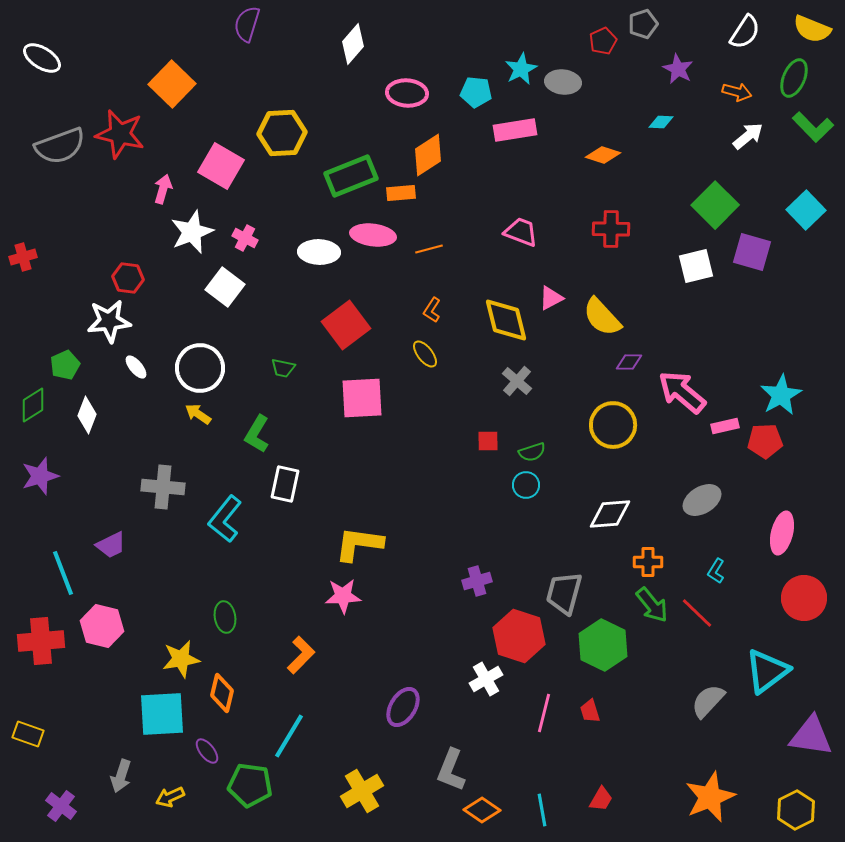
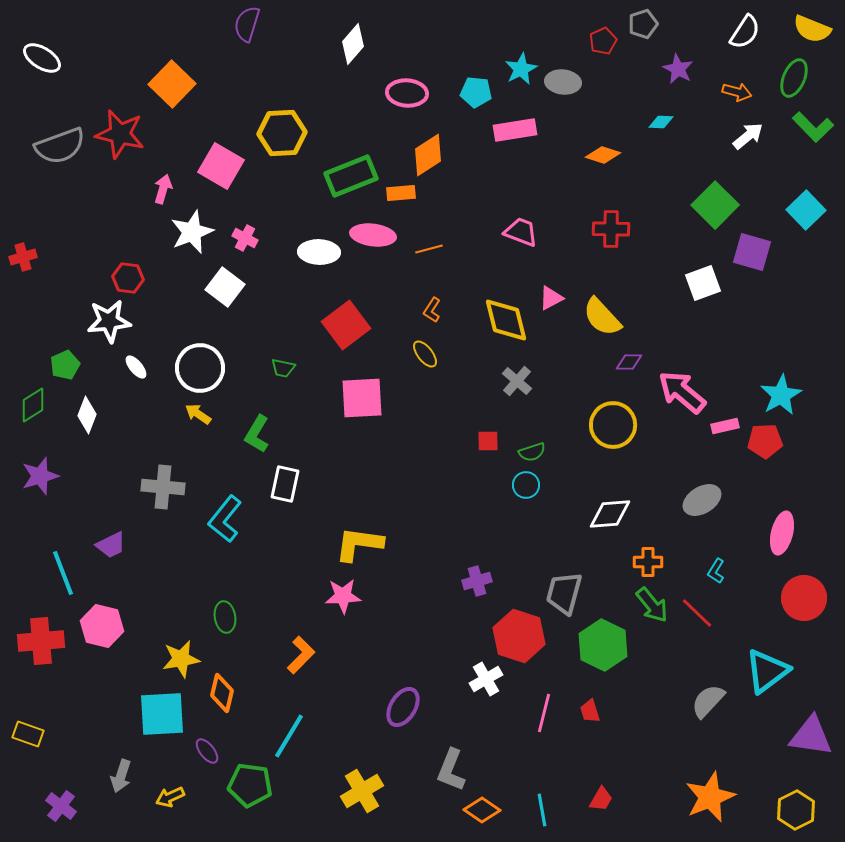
white square at (696, 266): moved 7 px right, 17 px down; rotated 6 degrees counterclockwise
